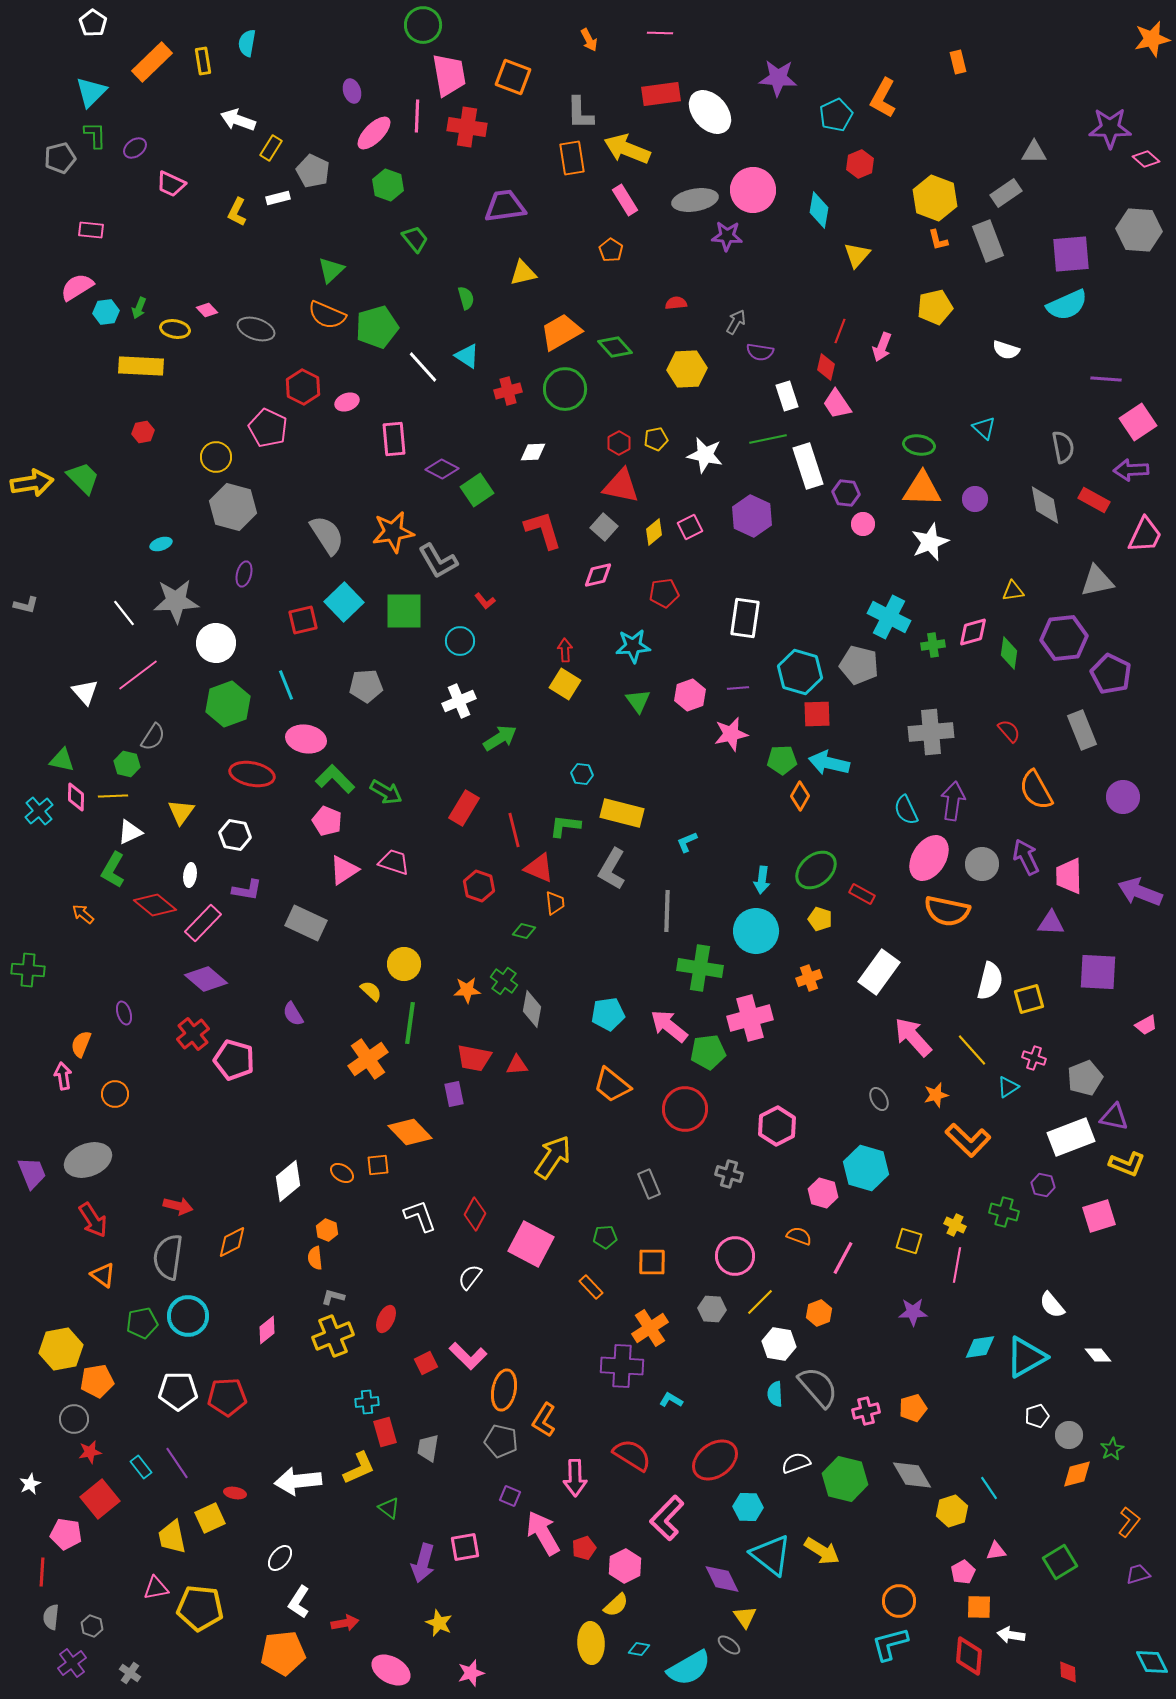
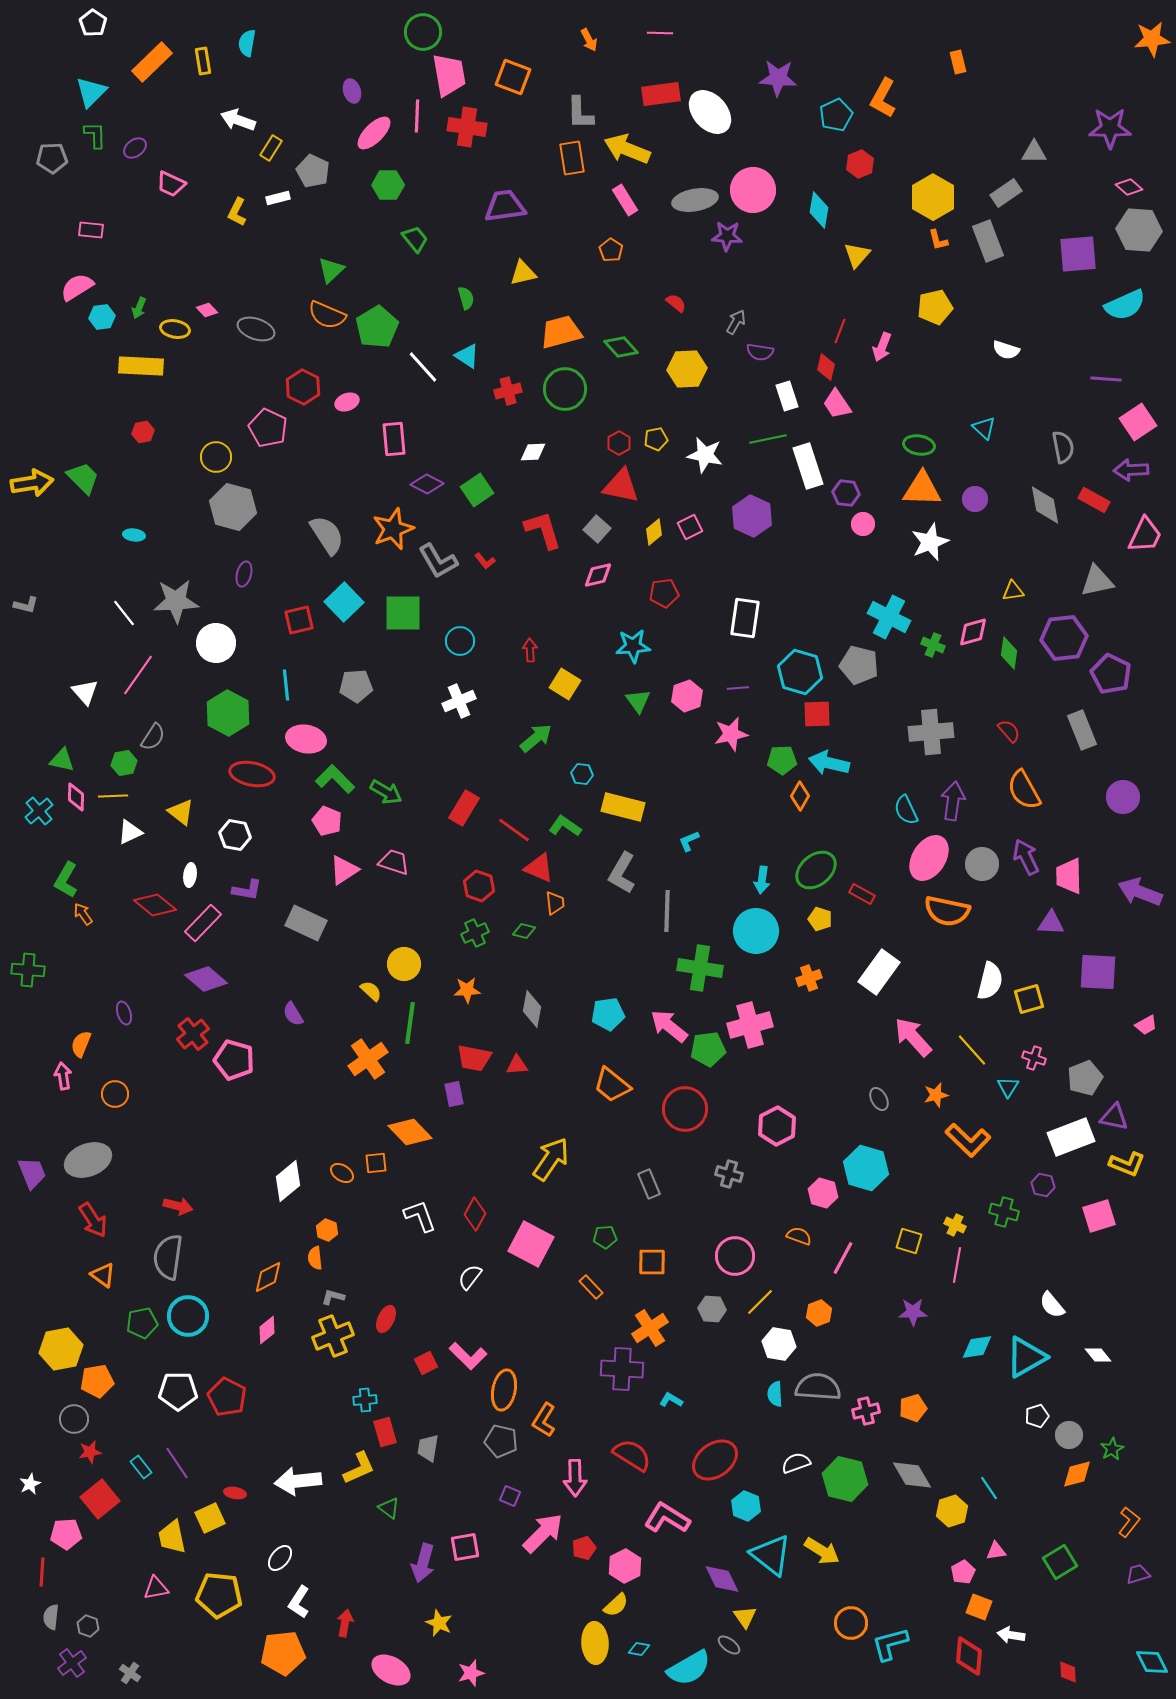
green circle at (423, 25): moved 7 px down
orange star at (1152, 39): rotated 6 degrees clockwise
gray pentagon at (60, 158): moved 8 px left; rotated 12 degrees clockwise
pink diamond at (1146, 159): moved 17 px left, 28 px down
green hexagon at (388, 185): rotated 20 degrees counterclockwise
yellow hexagon at (935, 198): moved 2 px left, 1 px up; rotated 9 degrees clockwise
purple square at (1071, 254): moved 7 px right
red semicircle at (676, 303): rotated 45 degrees clockwise
cyan semicircle at (1067, 305): moved 58 px right
cyan hexagon at (106, 312): moved 4 px left, 5 px down
green pentagon at (377, 327): rotated 15 degrees counterclockwise
orange trapezoid at (561, 332): rotated 15 degrees clockwise
green diamond at (615, 347): moved 6 px right
purple diamond at (442, 469): moved 15 px left, 15 px down
gray square at (604, 527): moved 7 px left, 2 px down
orange star at (393, 532): moved 3 px up; rotated 12 degrees counterclockwise
cyan ellipse at (161, 544): moved 27 px left, 9 px up; rotated 25 degrees clockwise
red L-shape at (485, 601): moved 40 px up
green square at (404, 611): moved 1 px left, 2 px down
red square at (303, 620): moved 4 px left
green cross at (933, 645): rotated 30 degrees clockwise
red arrow at (565, 650): moved 35 px left
pink line at (138, 675): rotated 18 degrees counterclockwise
cyan line at (286, 685): rotated 16 degrees clockwise
gray pentagon at (366, 686): moved 10 px left
pink hexagon at (690, 695): moved 3 px left, 1 px down
green hexagon at (228, 704): moved 9 px down; rotated 12 degrees counterclockwise
green arrow at (500, 738): moved 36 px right; rotated 8 degrees counterclockwise
green hexagon at (127, 764): moved 3 px left, 1 px up; rotated 25 degrees counterclockwise
orange semicircle at (1036, 790): moved 12 px left
yellow triangle at (181, 812): rotated 28 degrees counterclockwise
yellow rectangle at (622, 813): moved 1 px right, 6 px up
green L-shape at (565, 826): rotated 28 degrees clockwise
red line at (514, 830): rotated 40 degrees counterclockwise
cyan L-shape at (687, 842): moved 2 px right, 1 px up
gray L-shape at (612, 869): moved 10 px right, 4 px down
green L-shape at (113, 870): moved 47 px left, 10 px down
orange arrow at (83, 914): rotated 15 degrees clockwise
green cross at (504, 981): moved 29 px left, 48 px up; rotated 28 degrees clockwise
pink cross at (750, 1018): moved 7 px down
green pentagon at (708, 1052): moved 3 px up
cyan triangle at (1008, 1087): rotated 25 degrees counterclockwise
yellow arrow at (553, 1157): moved 2 px left, 2 px down
orange square at (378, 1165): moved 2 px left, 2 px up
orange diamond at (232, 1242): moved 36 px right, 35 px down
cyan diamond at (980, 1347): moved 3 px left
purple cross at (622, 1366): moved 3 px down
gray semicircle at (818, 1387): rotated 45 degrees counterclockwise
red pentagon at (227, 1397): rotated 30 degrees clockwise
cyan cross at (367, 1402): moved 2 px left, 2 px up
cyan hexagon at (748, 1507): moved 2 px left, 1 px up; rotated 20 degrees clockwise
pink L-shape at (667, 1518): rotated 78 degrees clockwise
pink arrow at (543, 1533): rotated 75 degrees clockwise
pink pentagon at (66, 1534): rotated 12 degrees counterclockwise
orange circle at (899, 1601): moved 48 px left, 22 px down
orange square at (979, 1607): rotated 20 degrees clockwise
yellow pentagon at (200, 1608): moved 19 px right, 13 px up
red arrow at (345, 1623): rotated 68 degrees counterclockwise
gray hexagon at (92, 1626): moved 4 px left
yellow ellipse at (591, 1643): moved 4 px right
